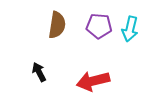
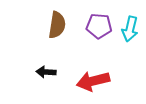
black arrow: moved 7 px right; rotated 60 degrees counterclockwise
